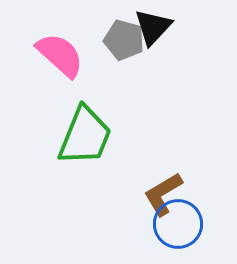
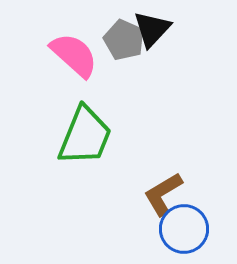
black triangle: moved 1 px left, 2 px down
gray pentagon: rotated 9 degrees clockwise
pink semicircle: moved 14 px right
blue circle: moved 6 px right, 5 px down
